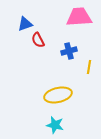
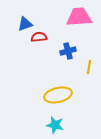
red semicircle: moved 1 px right, 3 px up; rotated 112 degrees clockwise
blue cross: moved 1 px left
